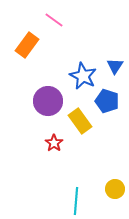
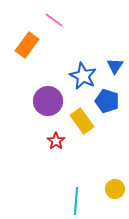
yellow rectangle: moved 2 px right
red star: moved 2 px right, 2 px up
